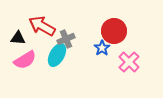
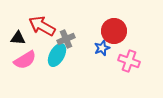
blue star: rotated 14 degrees clockwise
pink cross: moved 1 px up; rotated 25 degrees counterclockwise
